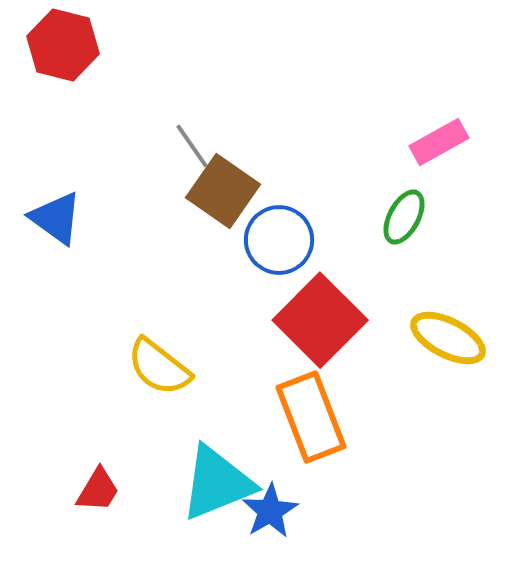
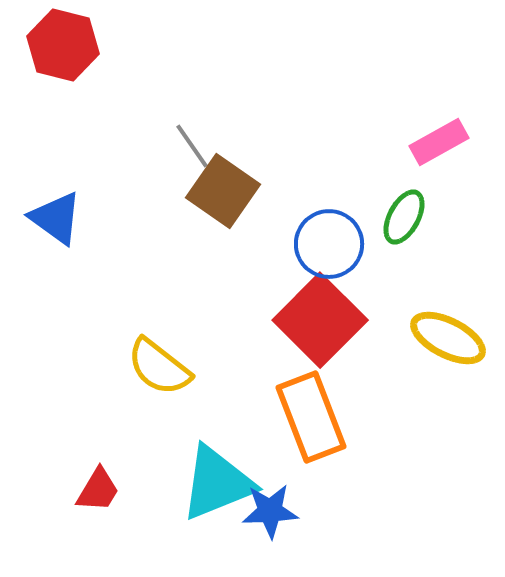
blue circle: moved 50 px right, 4 px down
blue star: rotated 28 degrees clockwise
